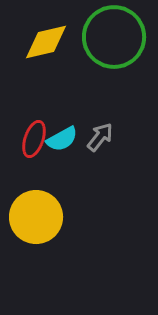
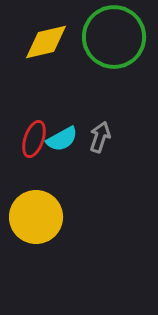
gray arrow: rotated 20 degrees counterclockwise
